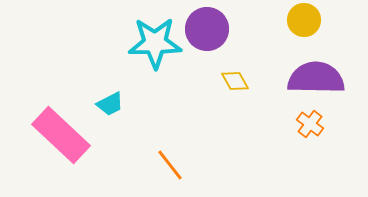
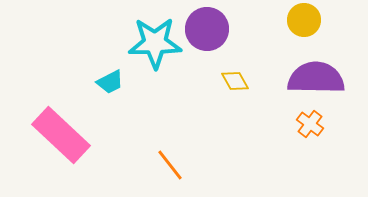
cyan trapezoid: moved 22 px up
